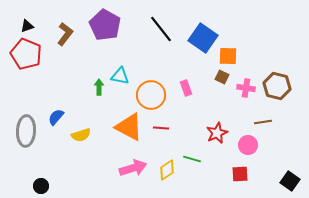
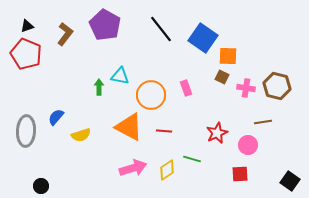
red line: moved 3 px right, 3 px down
